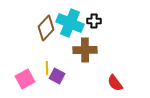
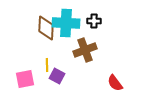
cyan cross: moved 4 px left; rotated 20 degrees counterclockwise
brown diamond: rotated 40 degrees counterclockwise
brown cross: rotated 20 degrees counterclockwise
yellow line: moved 3 px up
pink square: rotated 18 degrees clockwise
